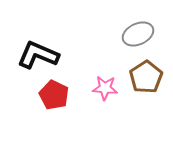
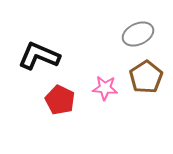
black L-shape: moved 1 px right, 1 px down
red pentagon: moved 6 px right, 5 px down
